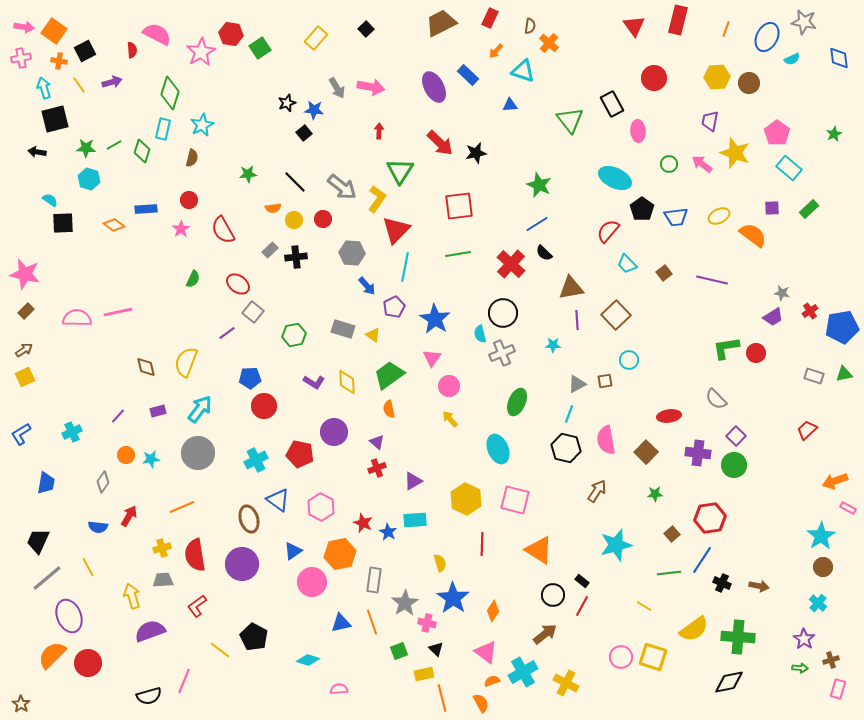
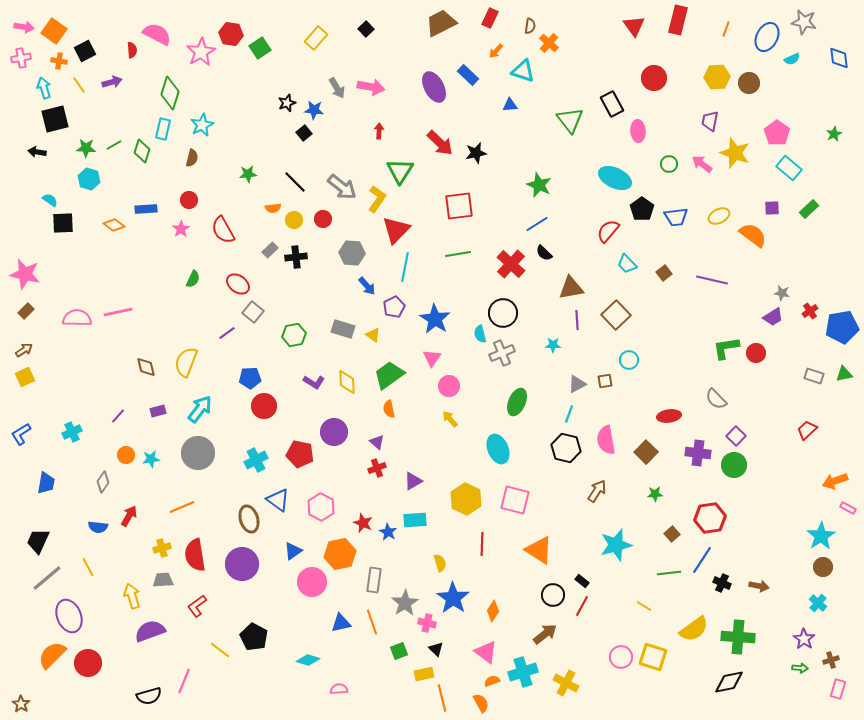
cyan cross at (523, 672): rotated 12 degrees clockwise
